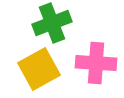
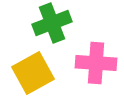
yellow square: moved 6 px left, 4 px down
